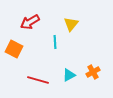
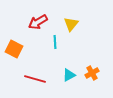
red arrow: moved 8 px right
orange cross: moved 1 px left, 1 px down
red line: moved 3 px left, 1 px up
